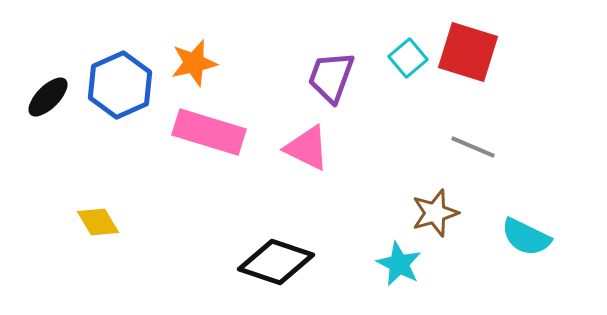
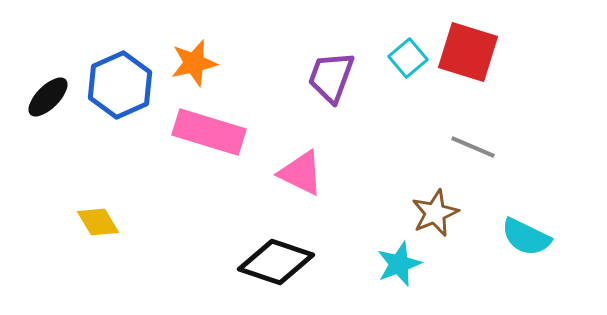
pink triangle: moved 6 px left, 25 px down
brown star: rotated 6 degrees counterclockwise
cyan star: rotated 24 degrees clockwise
